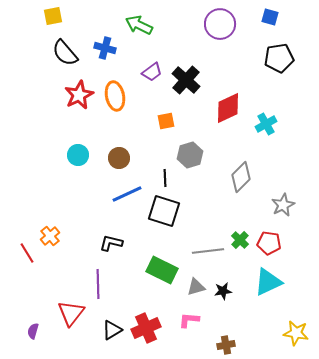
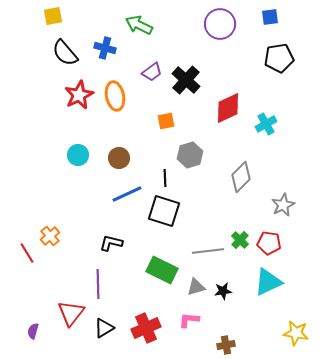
blue square: rotated 24 degrees counterclockwise
black triangle: moved 8 px left, 2 px up
